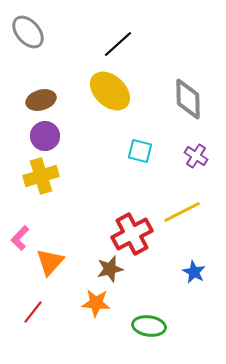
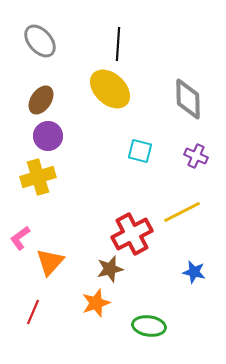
gray ellipse: moved 12 px right, 9 px down
black line: rotated 44 degrees counterclockwise
yellow ellipse: moved 2 px up
brown ellipse: rotated 40 degrees counterclockwise
purple circle: moved 3 px right
purple cross: rotated 10 degrees counterclockwise
yellow cross: moved 3 px left, 1 px down
pink L-shape: rotated 10 degrees clockwise
blue star: rotated 15 degrees counterclockwise
orange star: rotated 24 degrees counterclockwise
red line: rotated 15 degrees counterclockwise
